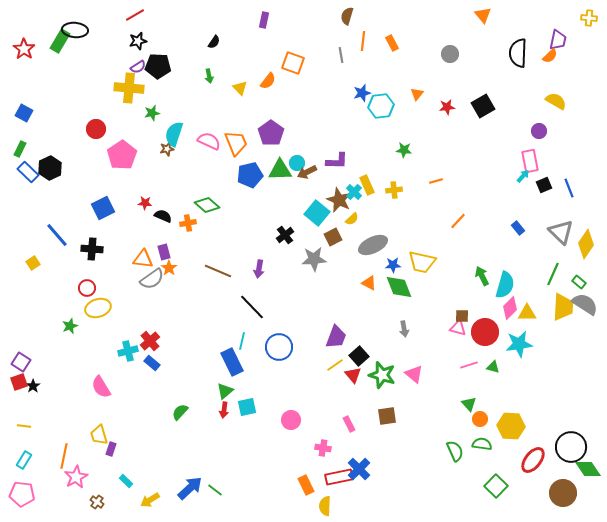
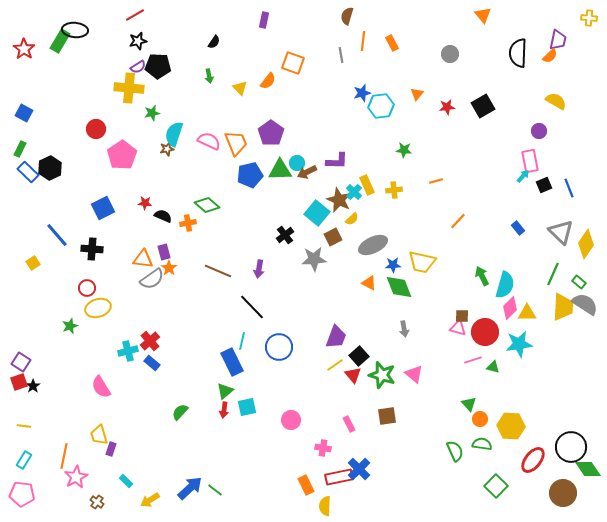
pink line at (469, 365): moved 4 px right, 5 px up
